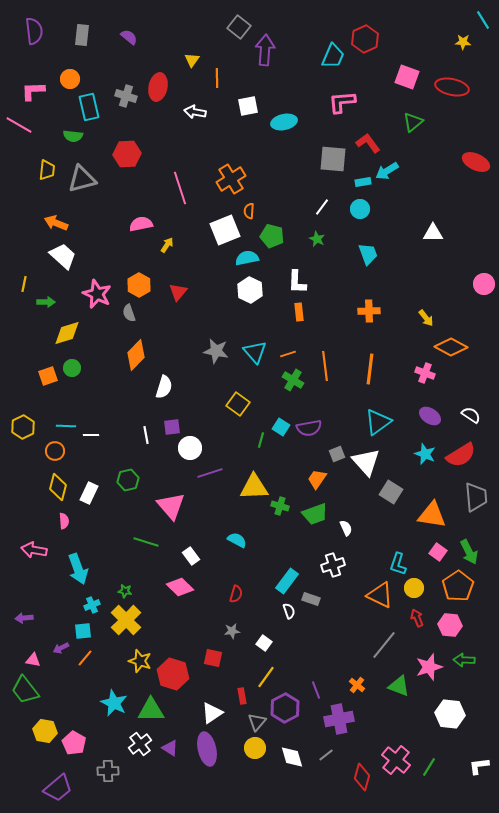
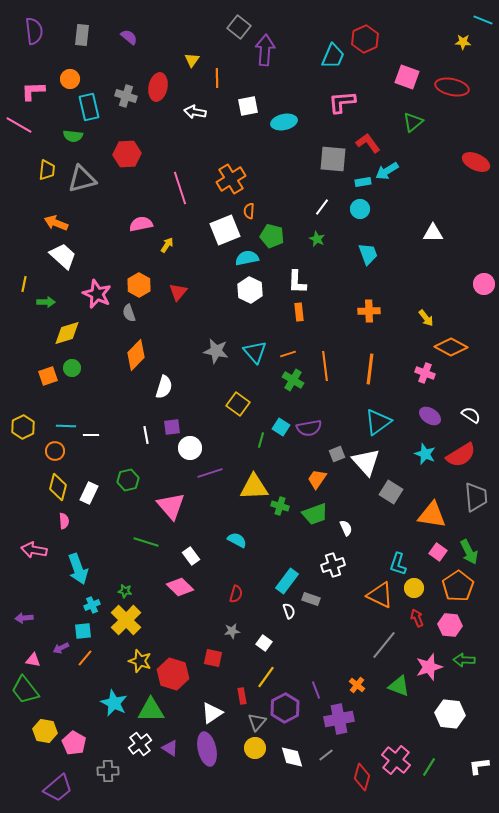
cyan line at (483, 20): rotated 36 degrees counterclockwise
